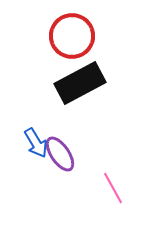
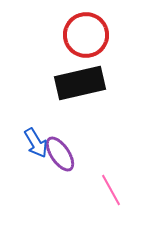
red circle: moved 14 px right, 1 px up
black rectangle: rotated 15 degrees clockwise
pink line: moved 2 px left, 2 px down
